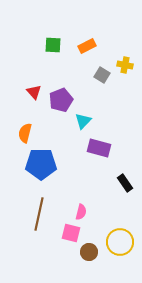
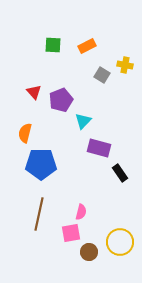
black rectangle: moved 5 px left, 10 px up
pink square: rotated 24 degrees counterclockwise
